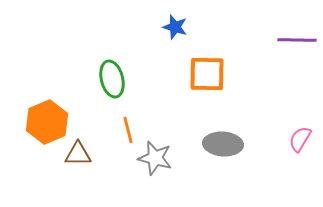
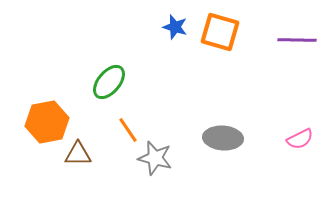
orange square: moved 13 px right, 42 px up; rotated 15 degrees clockwise
green ellipse: moved 3 px left, 3 px down; rotated 54 degrees clockwise
orange hexagon: rotated 12 degrees clockwise
orange line: rotated 20 degrees counterclockwise
pink semicircle: rotated 148 degrees counterclockwise
gray ellipse: moved 6 px up
